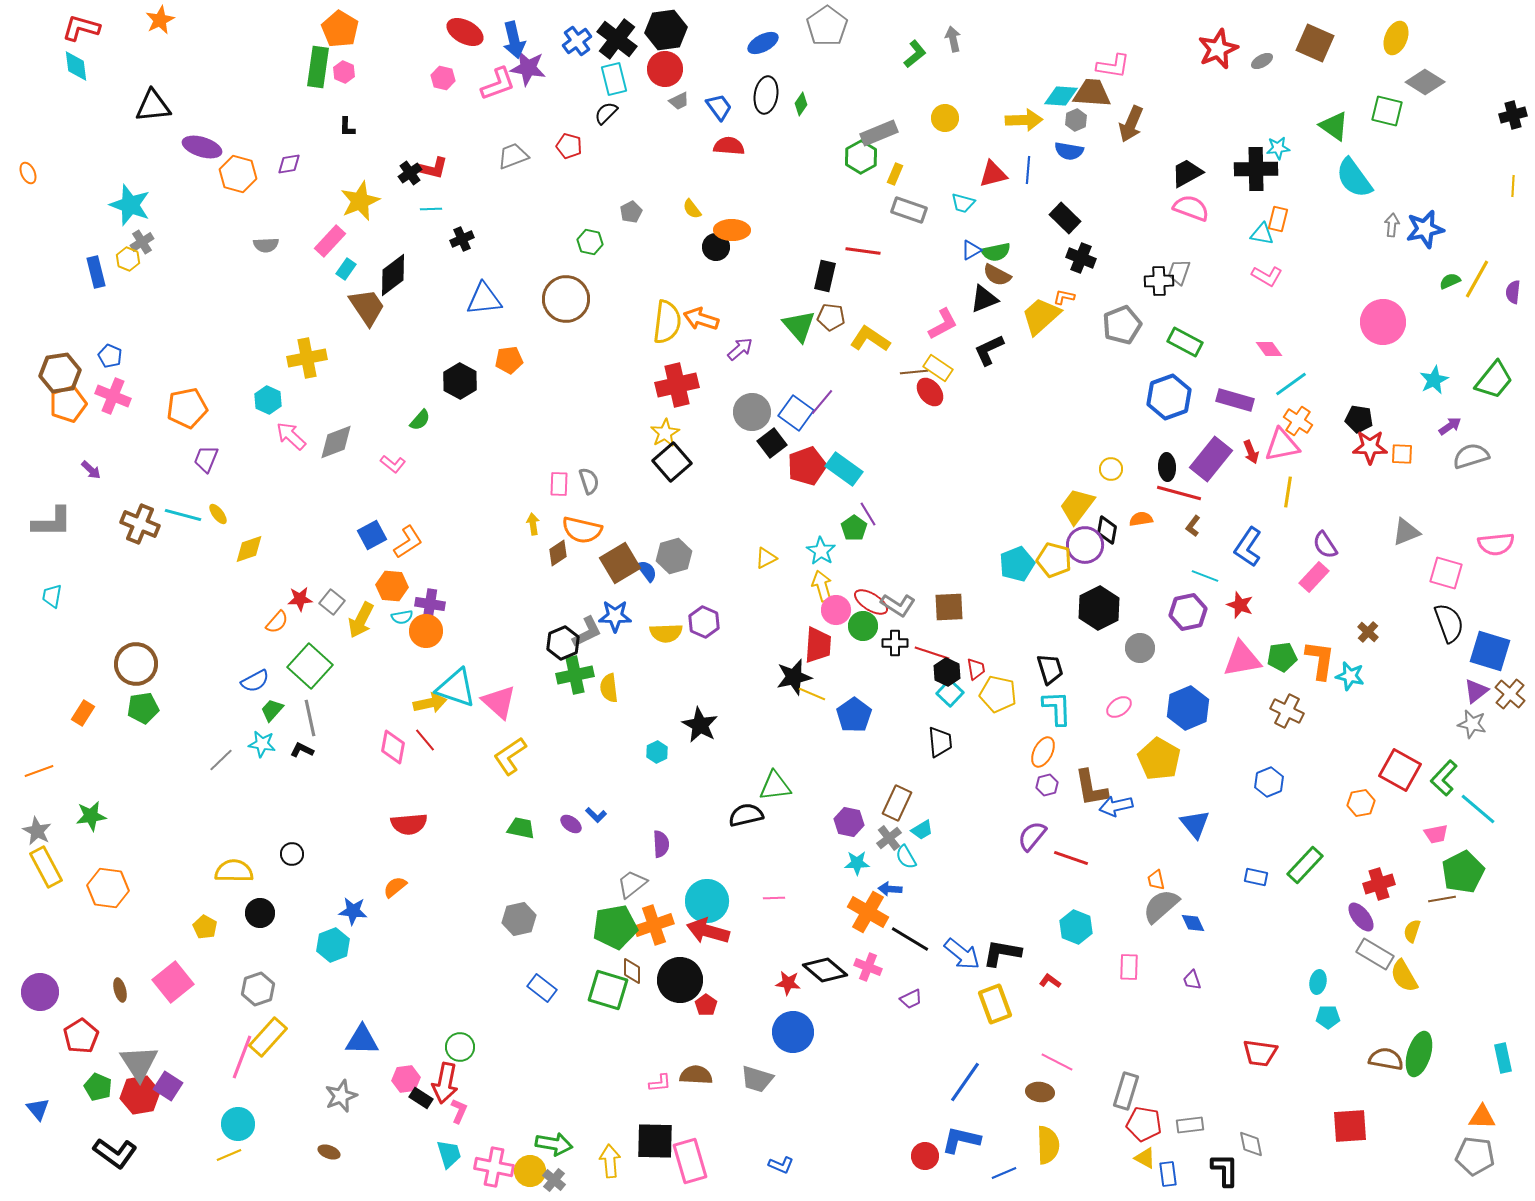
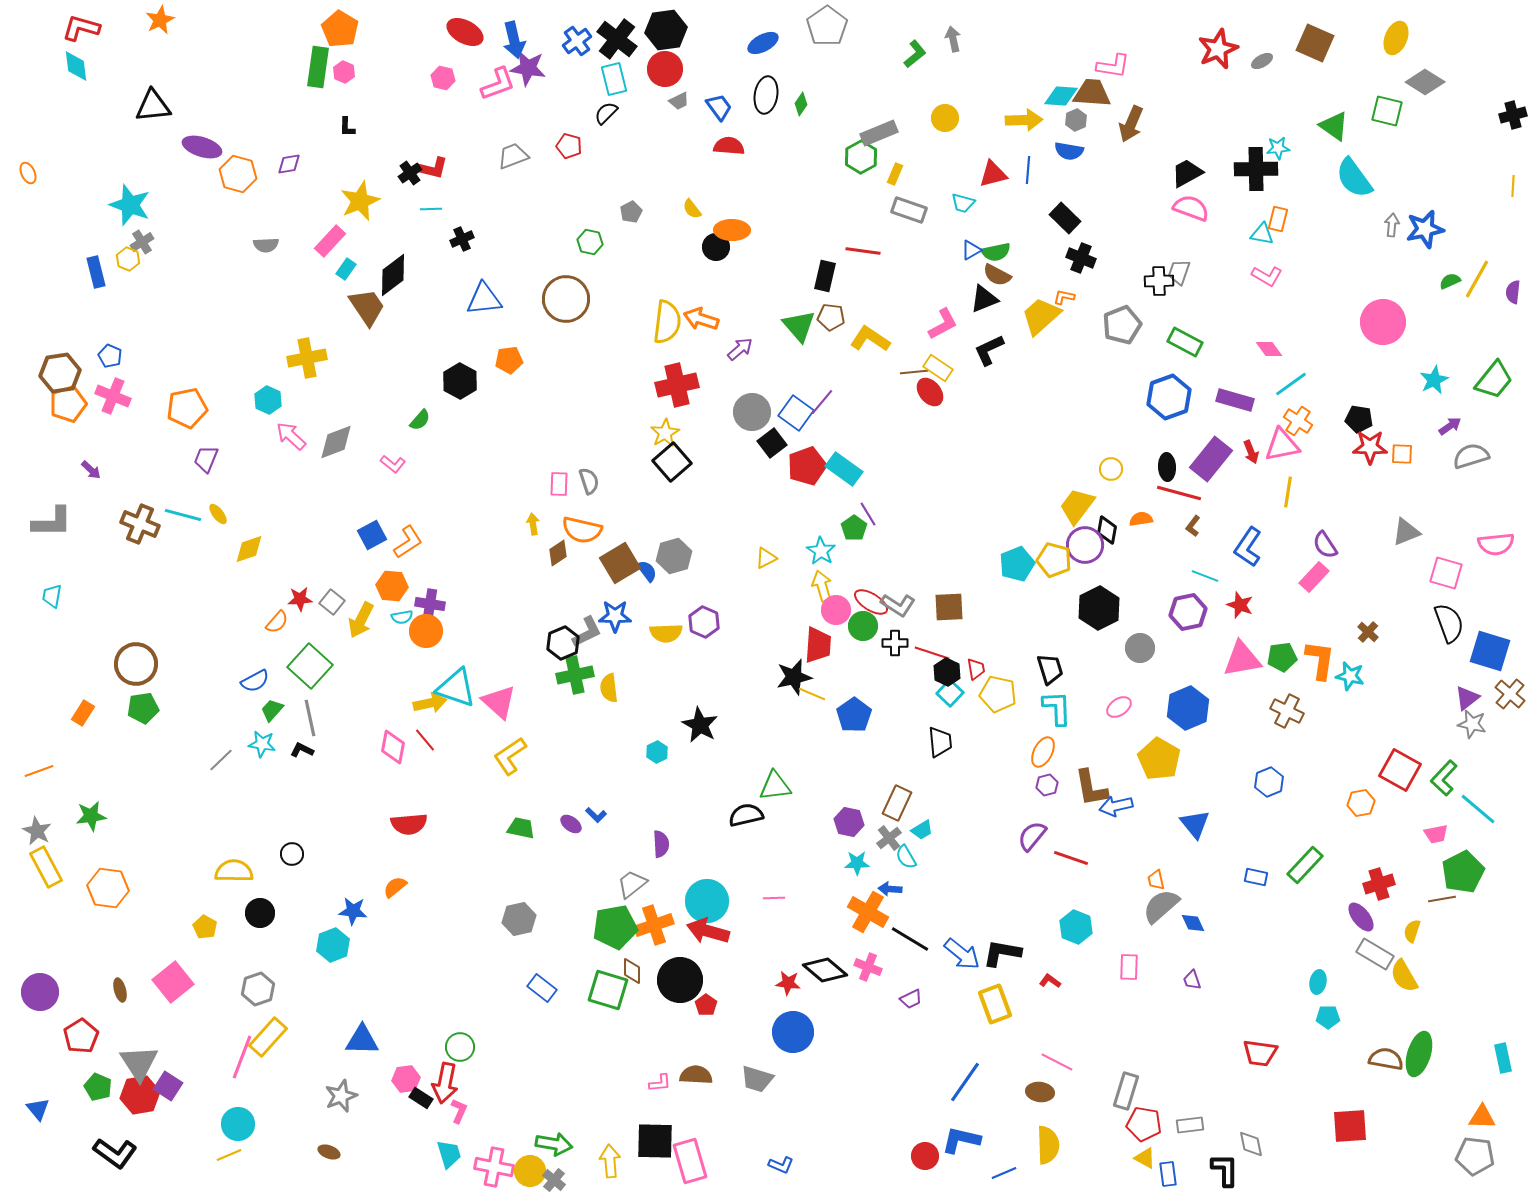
purple triangle at (1476, 691): moved 9 px left, 7 px down
